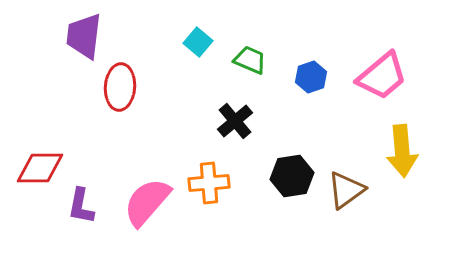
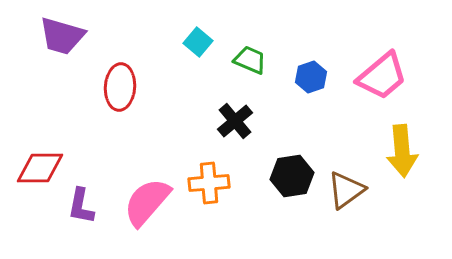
purple trapezoid: moved 22 px left; rotated 81 degrees counterclockwise
